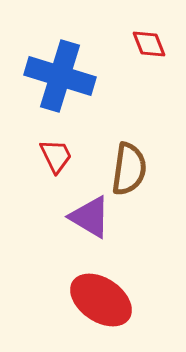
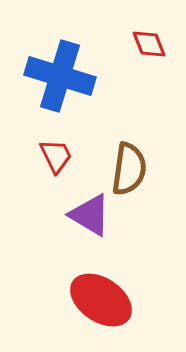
purple triangle: moved 2 px up
